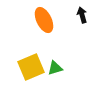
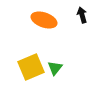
orange ellipse: rotated 45 degrees counterclockwise
green triangle: rotated 35 degrees counterclockwise
